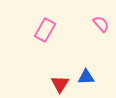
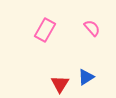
pink semicircle: moved 9 px left, 4 px down
blue triangle: rotated 30 degrees counterclockwise
